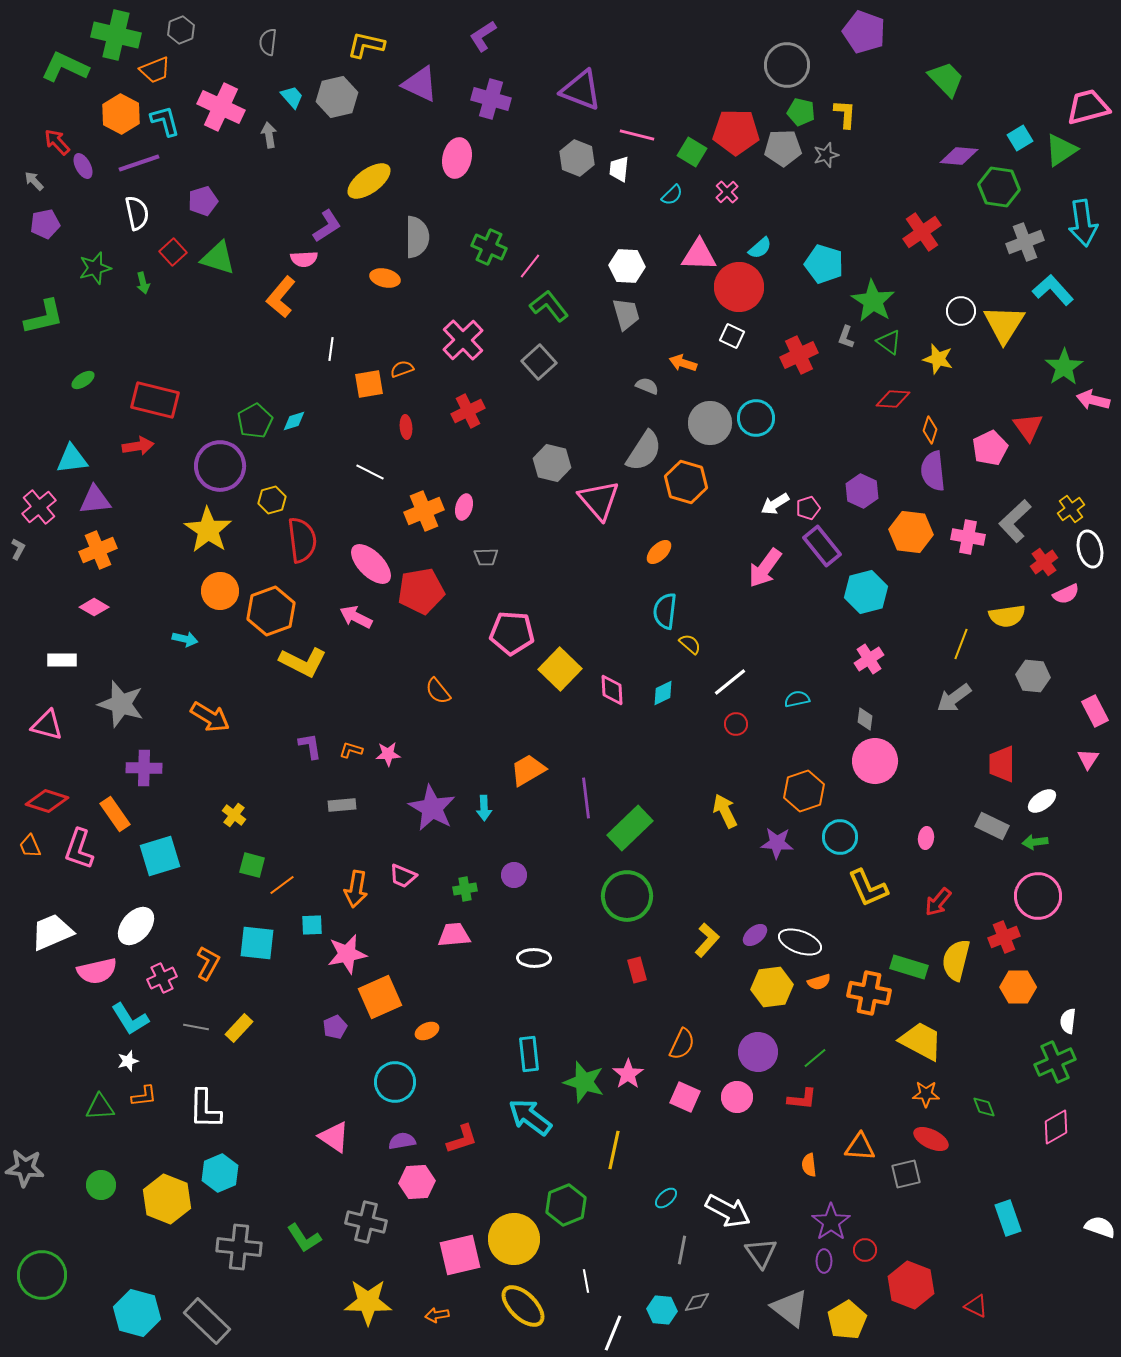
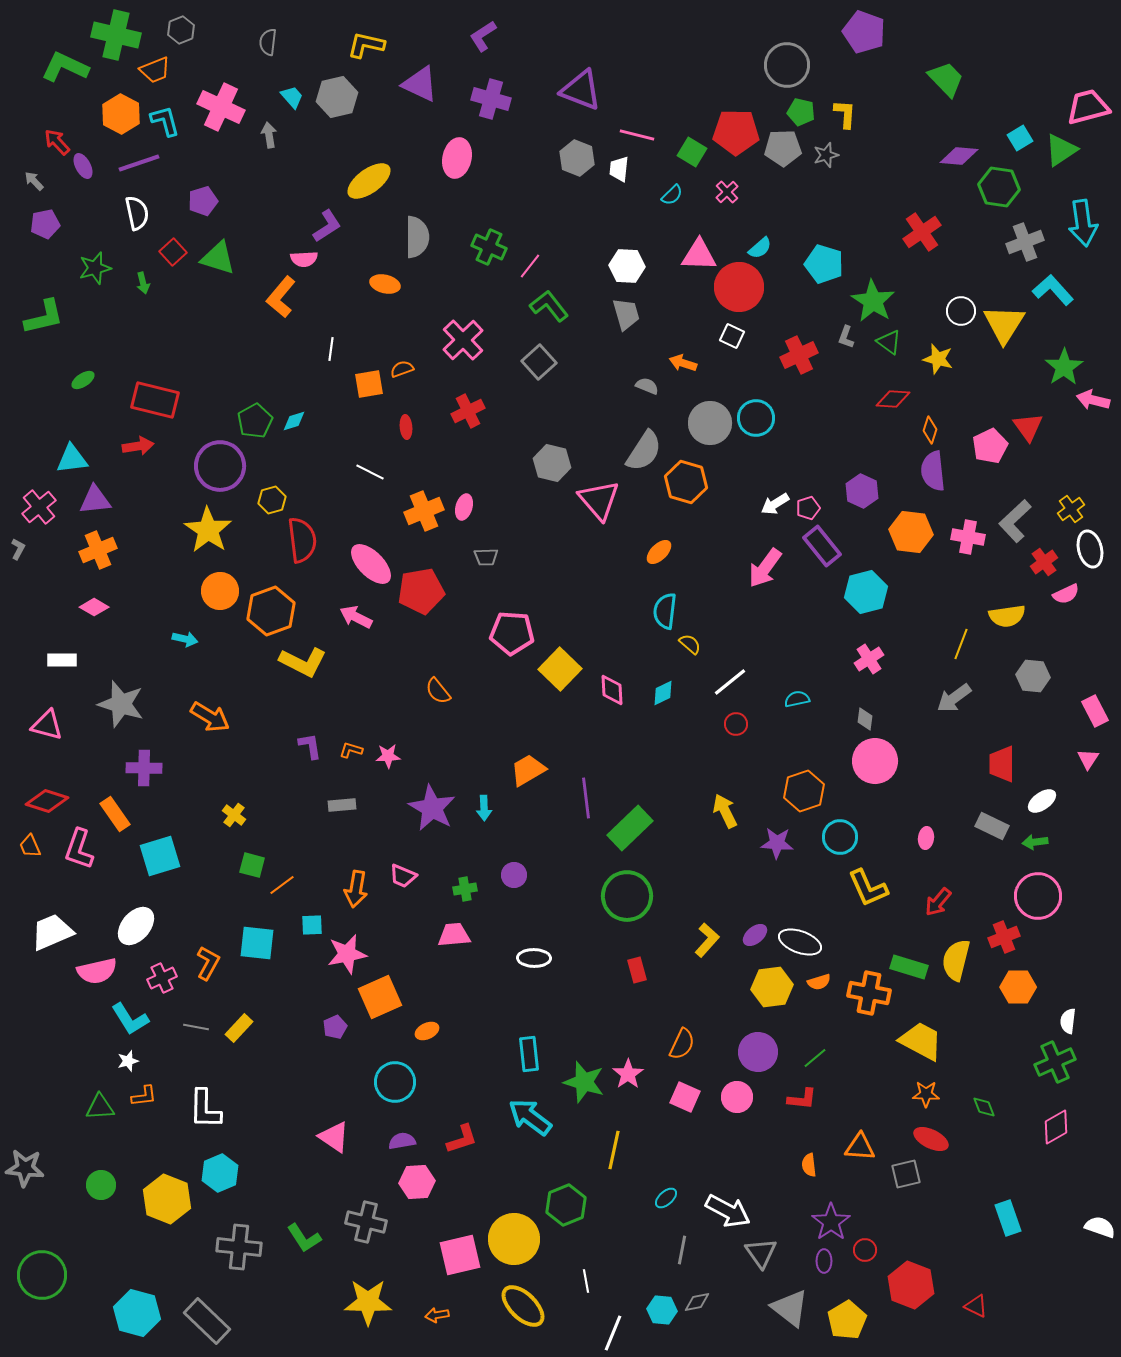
orange ellipse at (385, 278): moved 6 px down
pink pentagon at (990, 448): moved 2 px up
pink star at (388, 754): moved 2 px down
